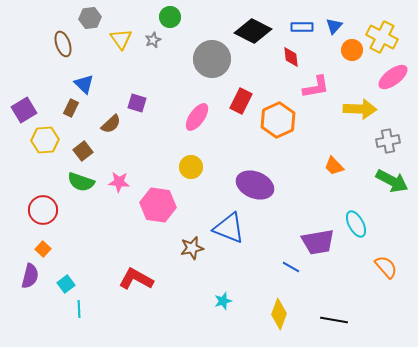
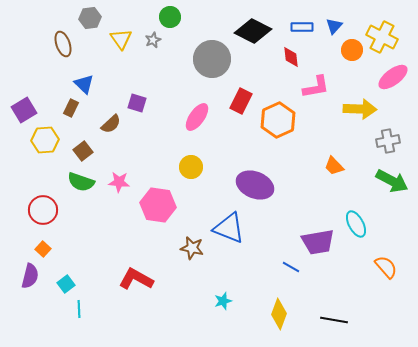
brown star at (192, 248): rotated 25 degrees clockwise
